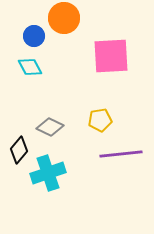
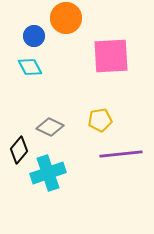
orange circle: moved 2 px right
